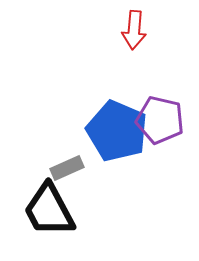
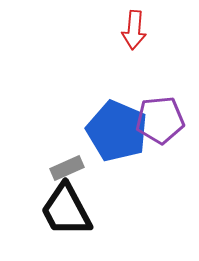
purple pentagon: rotated 18 degrees counterclockwise
black trapezoid: moved 17 px right
